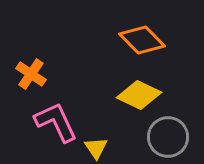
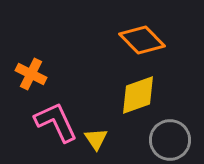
orange cross: rotated 8 degrees counterclockwise
yellow diamond: moved 1 px left; rotated 45 degrees counterclockwise
gray circle: moved 2 px right, 3 px down
yellow triangle: moved 9 px up
